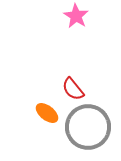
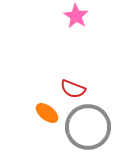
red semicircle: rotated 30 degrees counterclockwise
